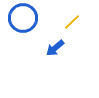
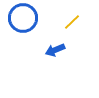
blue arrow: moved 2 px down; rotated 18 degrees clockwise
